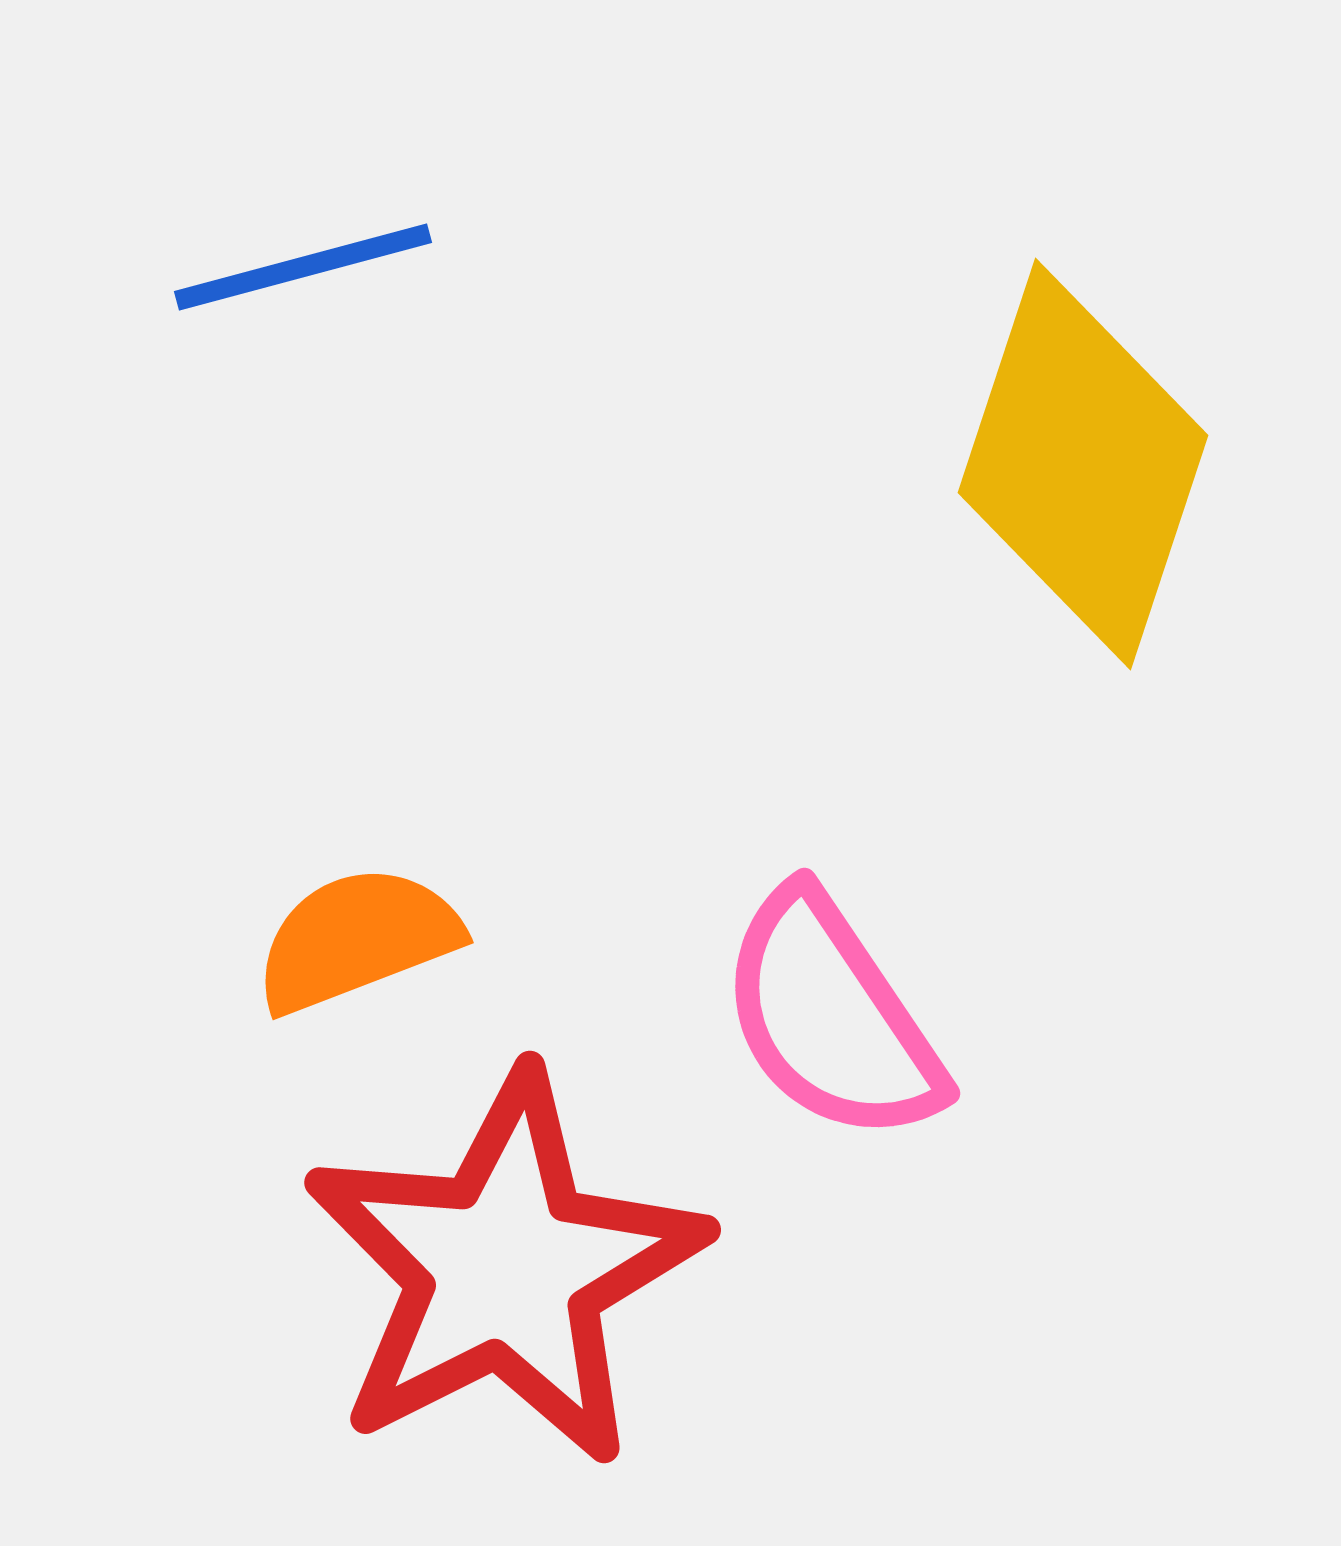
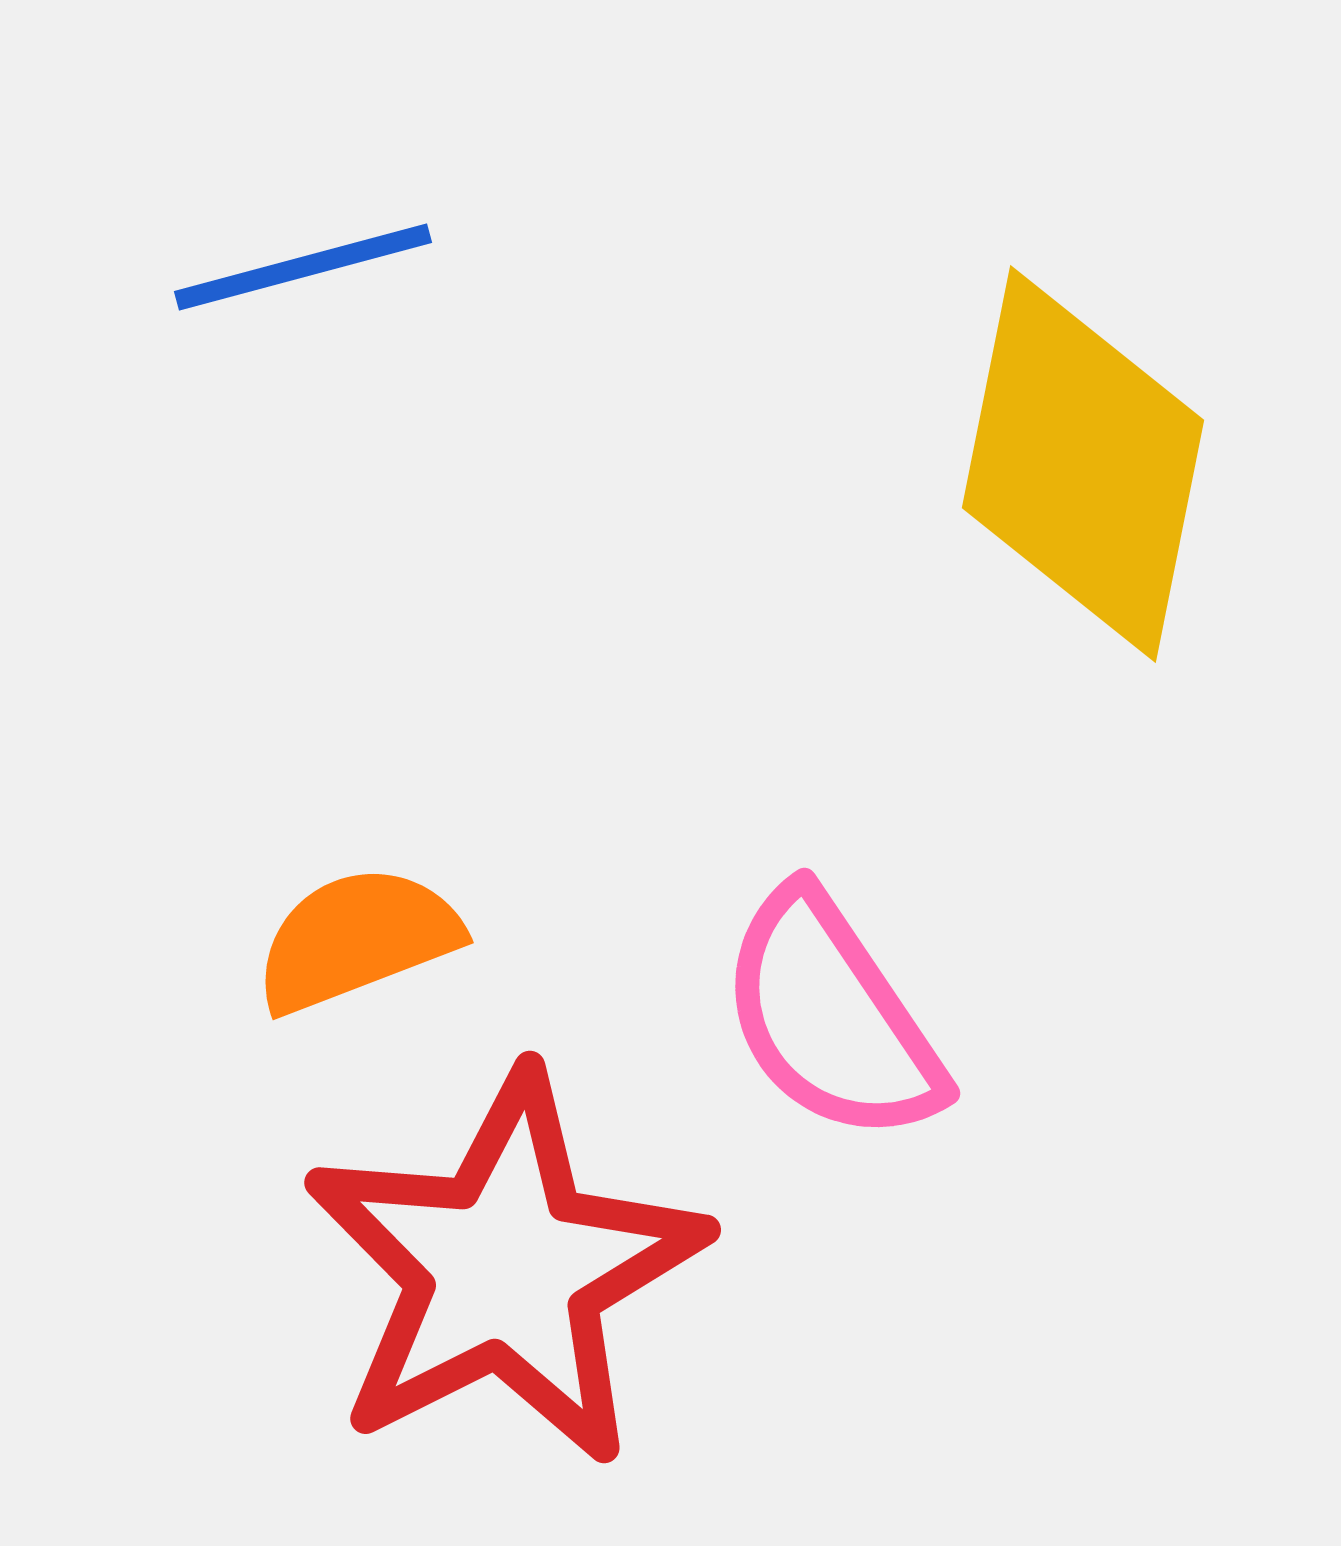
yellow diamond: rotated 7 degrees counterclockwise
